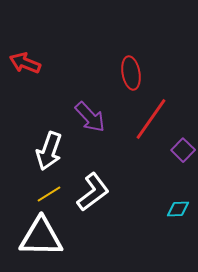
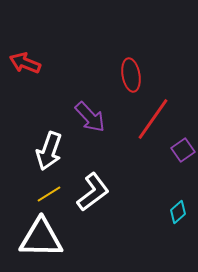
red ellipse: moved 2 px down
red line: moved 2 px right
purple square: rotated 10 degrees clockwise
cyan diamond: moved 3 px down; rotated 40 degrees counterclockwise
white triangle: moved 1 px down
